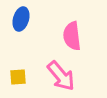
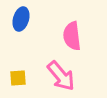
yellow square: moved 1 px down
